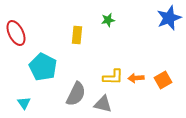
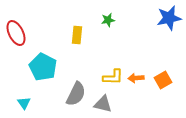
blue star: rotated 10 degrees clockwise
